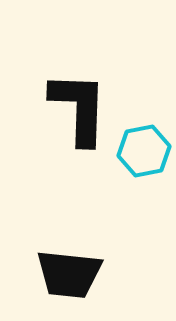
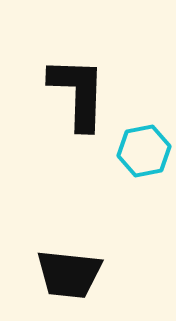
black L-shape: moved 1 px left, 15 px up
